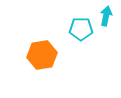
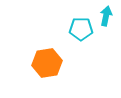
orange hexagon: moved 5 px right, 8 px down
